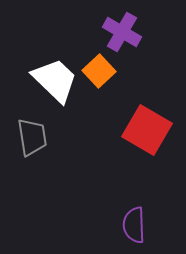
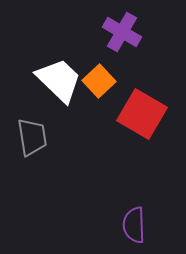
orange square: moved 10 px down
white trapezoid: moved 4 px right
red square: moved 5 px left, 16 px up
